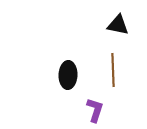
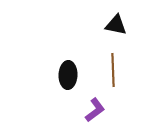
black triangle: moved 2 px left
purple L-shape: rotated 35 degrees clockwise
